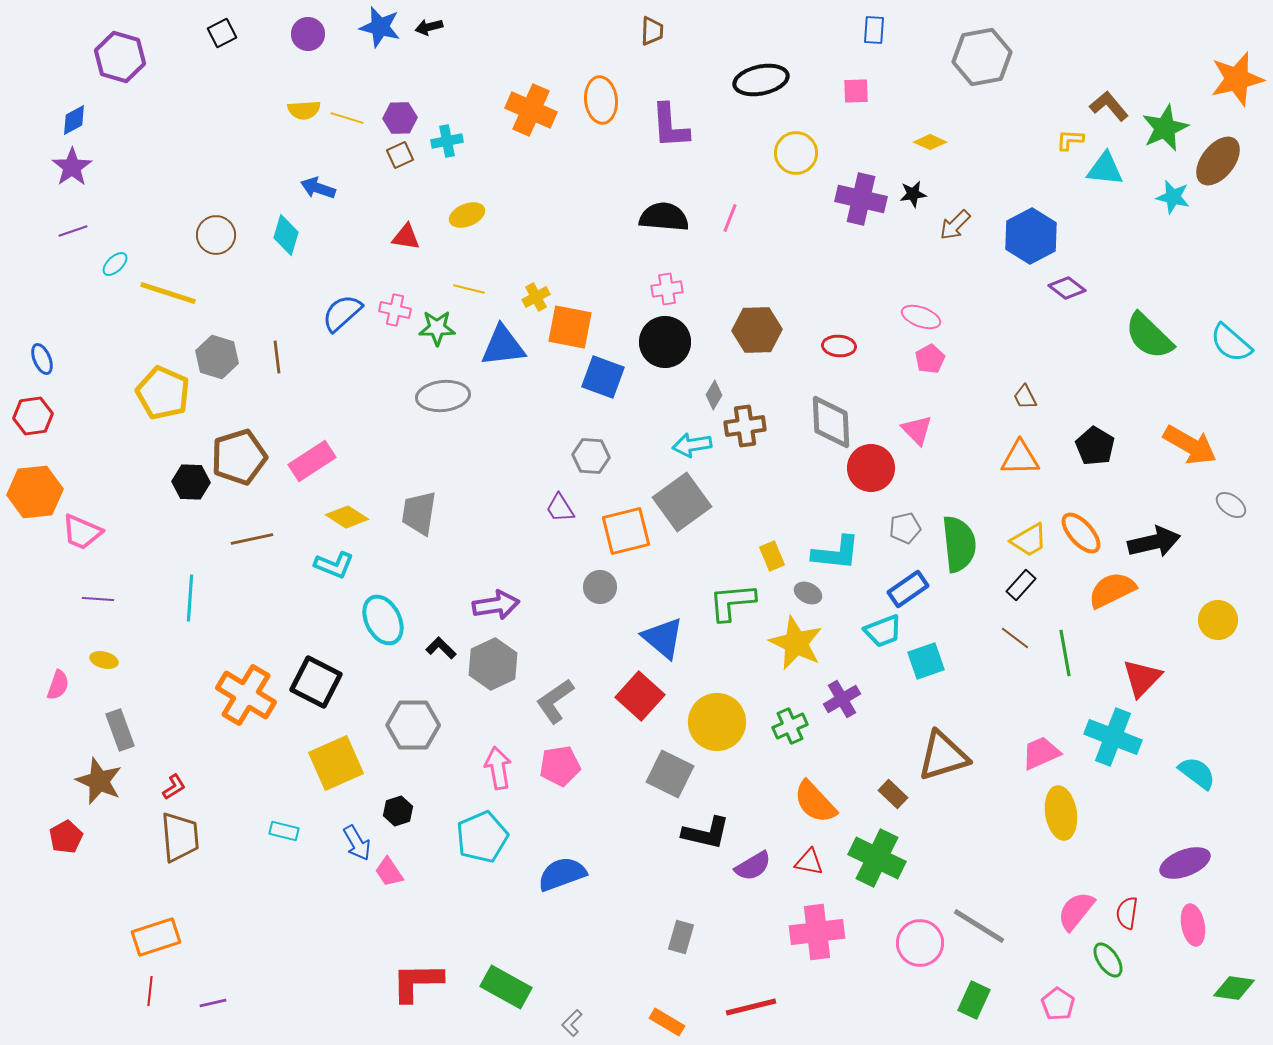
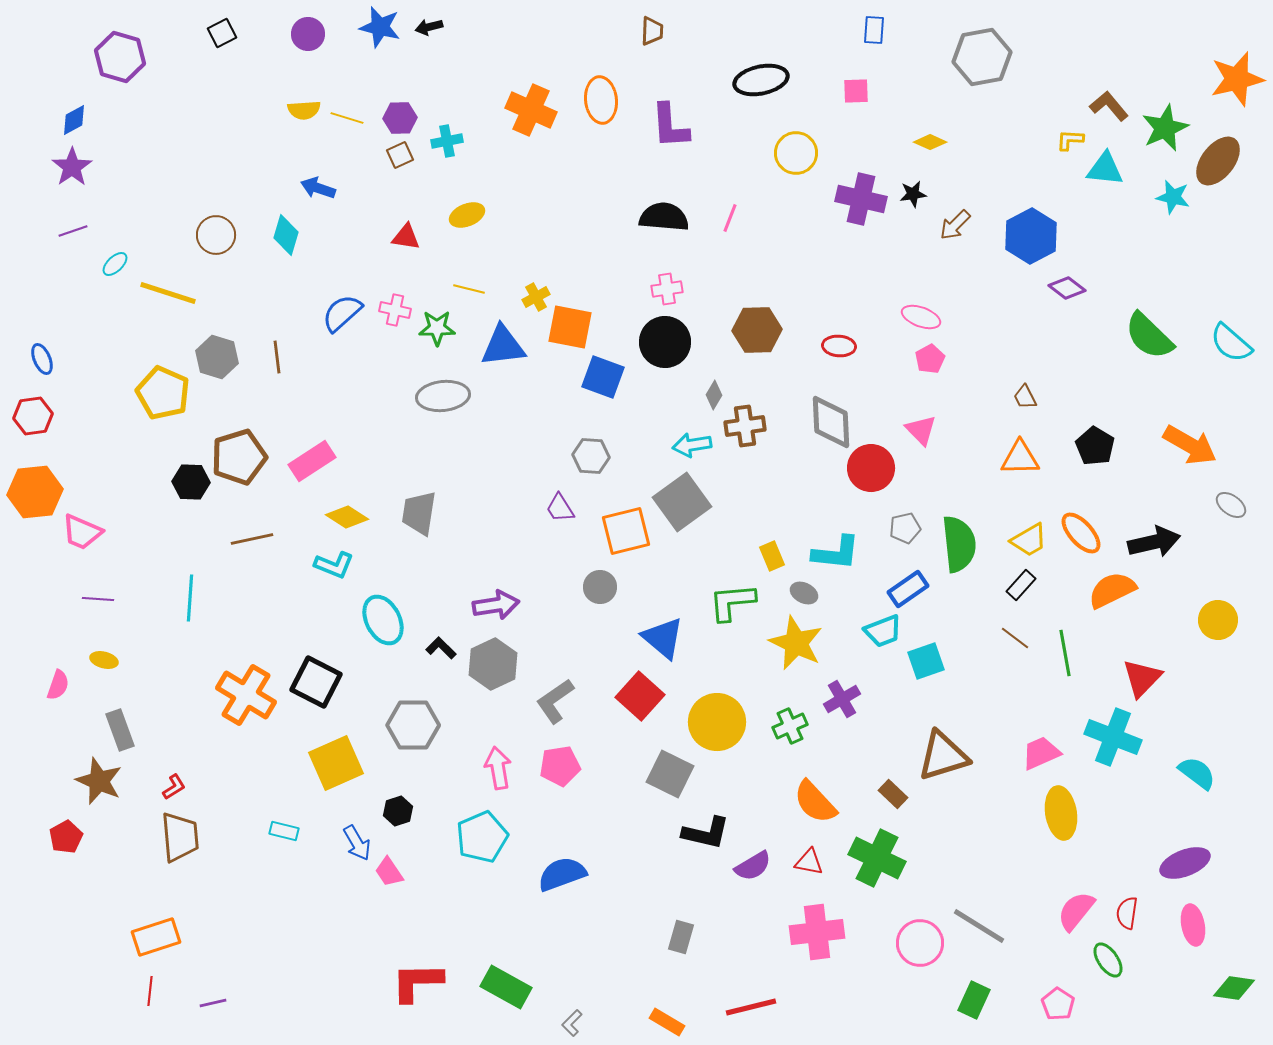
pink triangle at (917, 430): moved 4 px right
gray ellipse at (808, 593): moved 4 px left
